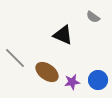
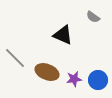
brown ellipse: rotated 15 degrees counterclockwise
purple star: moved 2 px right, 3 px up
